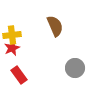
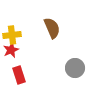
brown semicircle: moved 3 px left, 2 px down
red star: moved 1 px left, 2 px down
red rectangle: rotated 18 degrees clockwise
